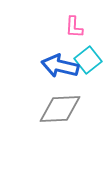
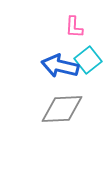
gray diamond: moved 2 px right
